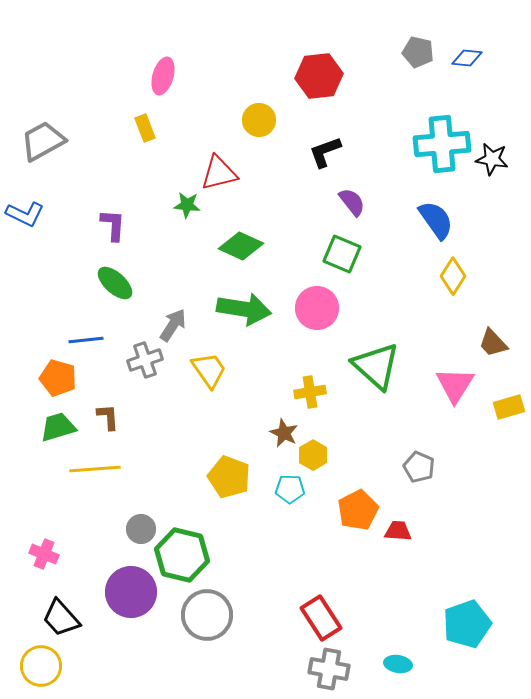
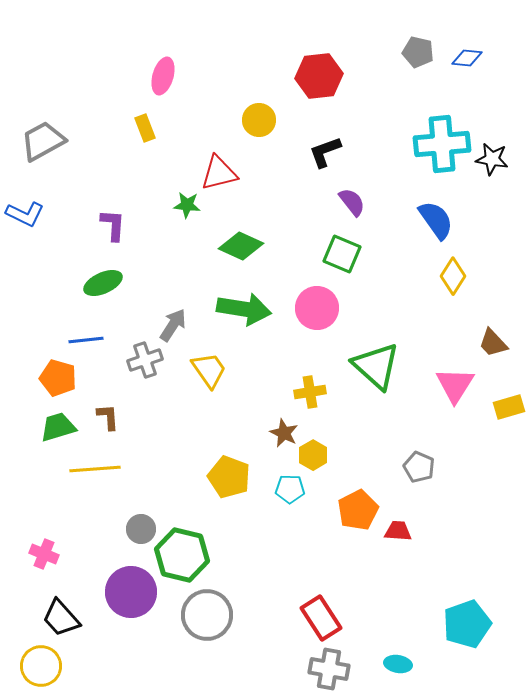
green ellipse at (115, 283): moved 12 px left; rotated 66 degrees counterclockwise
